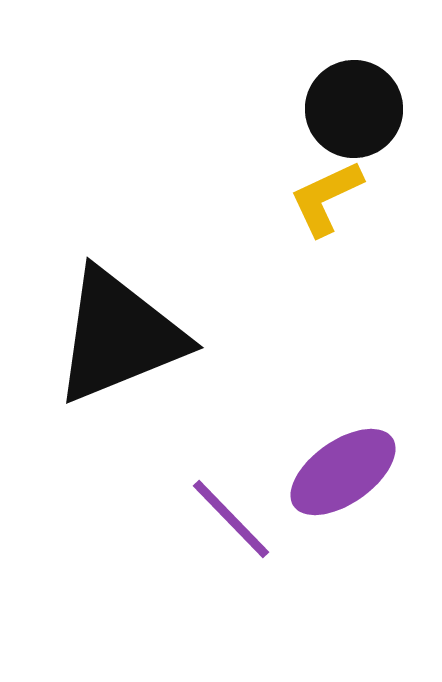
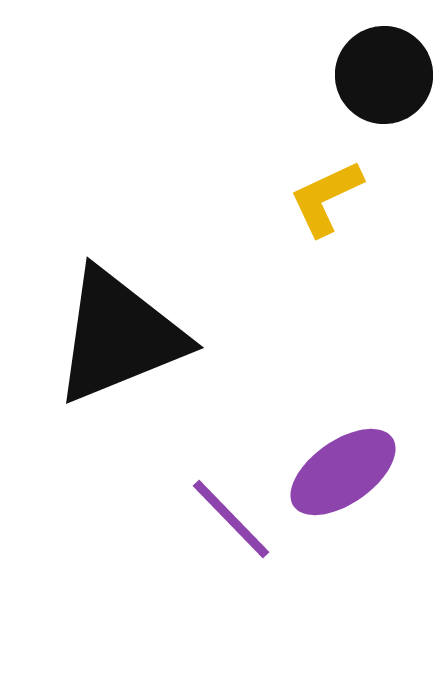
black circle: moved 30 px right, 34 px up
